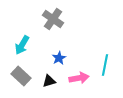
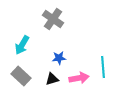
blue star: rotated 24 degrees clockwise
cyan line: moved 2 px left, 2 px down; rotated 15 degrees counterclockwise
black triangle: moved 3 px right, 2 px up
